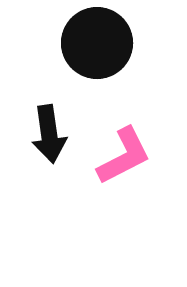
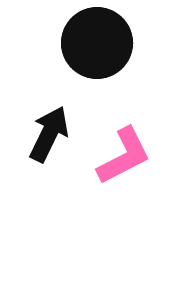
black arrow: rotated 146 degrees counterclockwise
